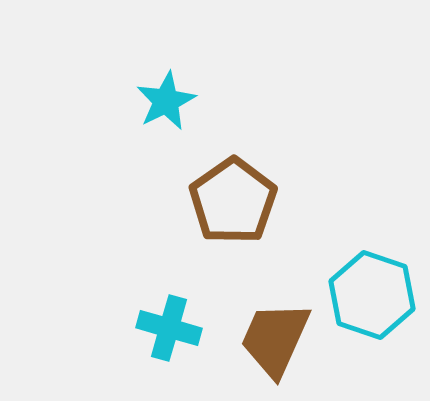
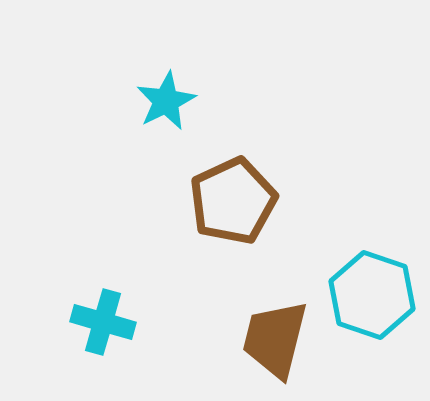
brown pentagon: rotated 10 degrees clockwise
cyan cross: moved 66 px left, 6 px up
brown trapezoid: rotated 10 degrees counterclockwise
